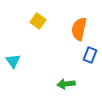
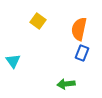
blue rectangle: moved 8 px left, 2 px up
